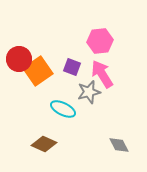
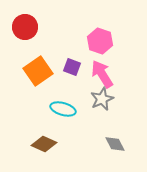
pink hexagon: rotated 25 degrees clockwise
red circle: moved 6 px right, 32 px up
gray star: moved 13 px right, 7 px down; rotated 10 degrees counterclockwise
cyan ellipse: rotated 10 degrees counterclockwise
gray diamond: moved 4 px left, 1 px up
